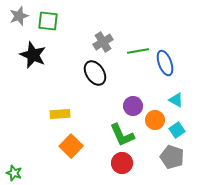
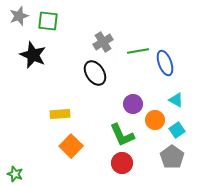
purple circle: moved 2 px up
gray pentagon: rotated 15 degrees clockwise
green star: moved 1 px right, 1 px down
